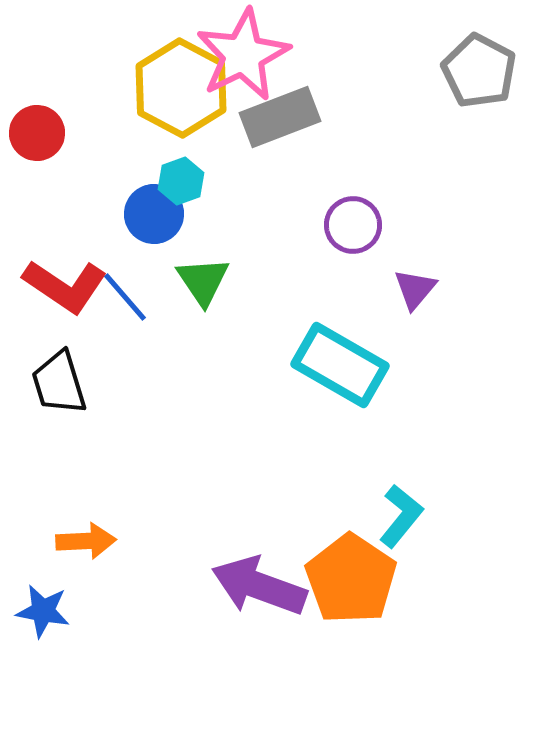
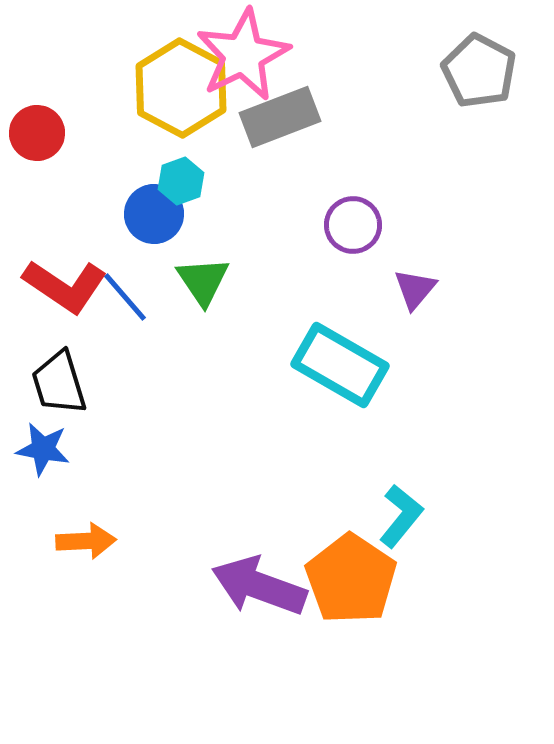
blue star: moved 162 px up
